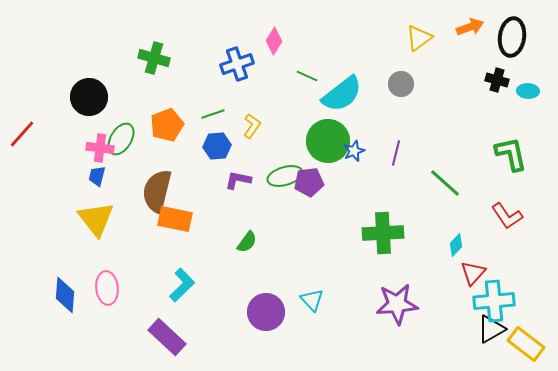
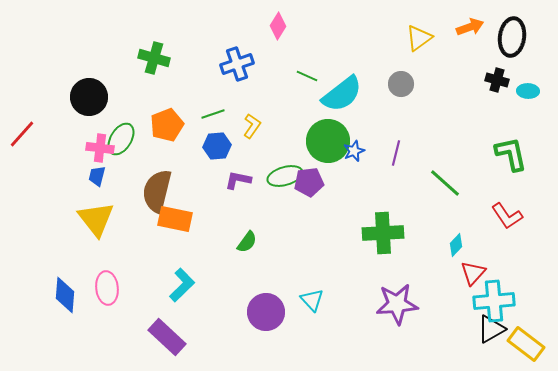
pink diamond at (274, 41): moved 4 px right, 15 px up
